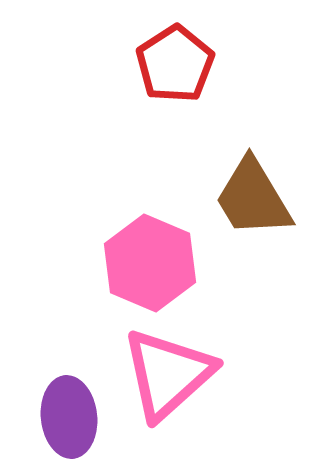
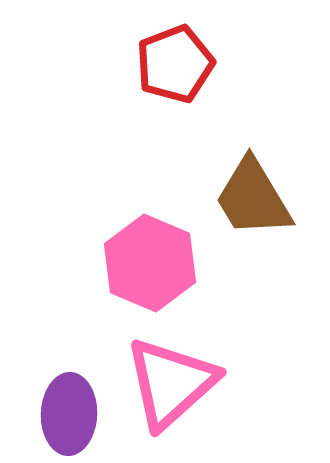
red pentagon: rotated 12 degrees clockwise
pink triangle: moved 3 px right, 9 px down
purple ellipse: moved 3 px up; rotated 8 degrees clockwise
